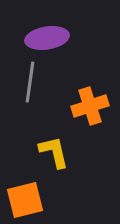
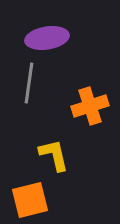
gray line: moved 1 px left, 1 px down
yellow L-shape: moved 3 px down
orange square: moved 5 px right
